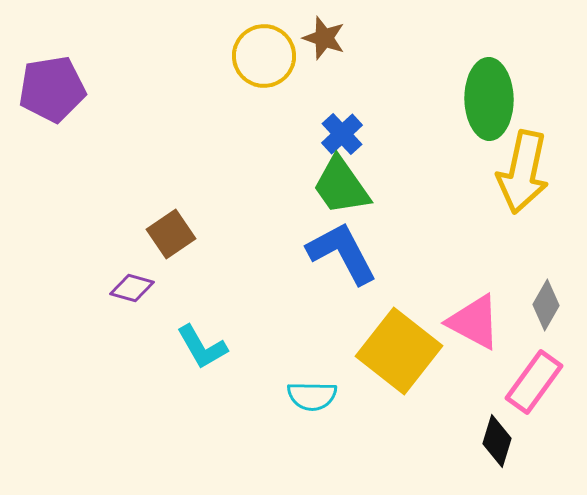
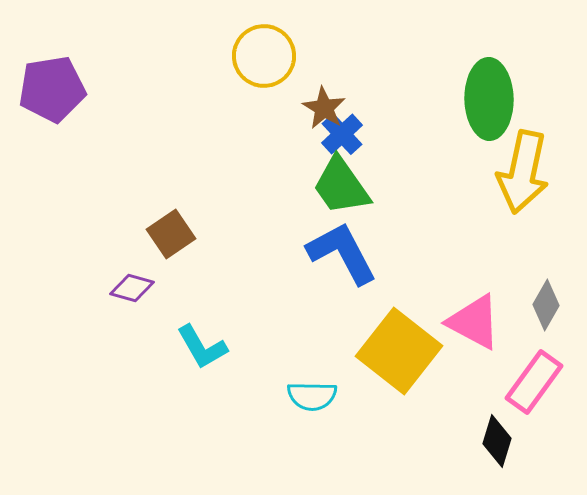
brown star: moved 70 px down; rotated 12 degrees clockwise
